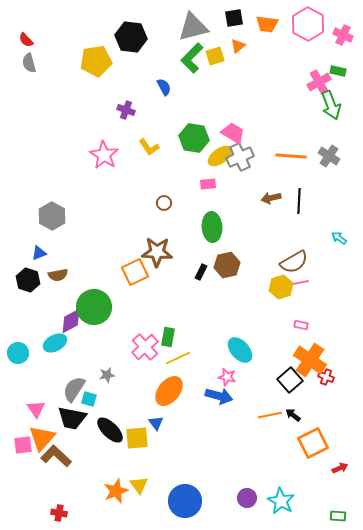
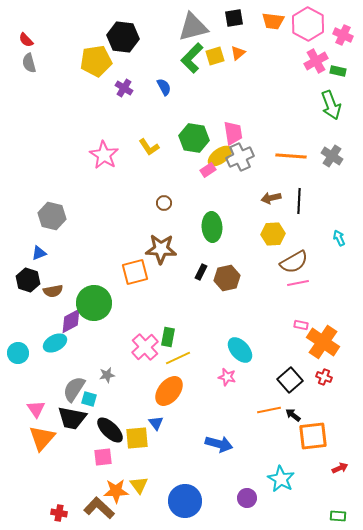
orange trapezoid at (267, 24): moved 6 px right, 3 px up
black hexagon at (131, 37): moved 8 px left
orange triangle at (238, 46): moved 7 px down
pink cross at (319, 82): moved 3 px left, 21 px up
purple cross at (126, 110): moved 2 px left, 22 px up; rotated 12 degrees clockwise
pink trapezoid at (233, 133): rotated 50 degrees clockwise
gray cross at (329, 156): moved 3 px right
pink rectangle at (208, 184): moved 14 px up; rotated 28 degrees counterclockwise
gray hexagon at (52, 216): rotated 16 degrees counterclockwise
cyan arrow at (339, 238): rotated 28 degrees clockwise
brown star at (157, 252): moved 4 px right, 3 px up
brown hexagon at (227, 265): moved 13 px down
orange square at (135, 272): rotated 12 degrees clockwise
brown semicircle at (58, 275): moved 5 px left, 16 px down
yellow hexagon at (281, 287): moved 8 px left, 53 px up; rotated 15 degrees clockwise
green circle at (94, 307): moved 4 px up
orange cross at (310, 360): moved 13 px right, 18 px up
red cross at (326, 377): moved 2 px left
blue arrow at (219, 396): moved 48 px down
orange line at (270, 415): moved 1 px left, 5 px up
orange square at (313, 443): moved 7 px up; rotated 20 degrees clockwise
pink square at (23, 445): moved 80 px right, 12 px down
brown L-shape at (56, 456): moved 43 px right, 52 px down
orange star at (116, 491): rotated 20 degrees clockwise
cyan star at (281, 501): moved 22 px up
